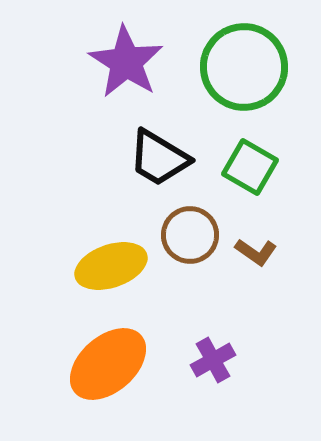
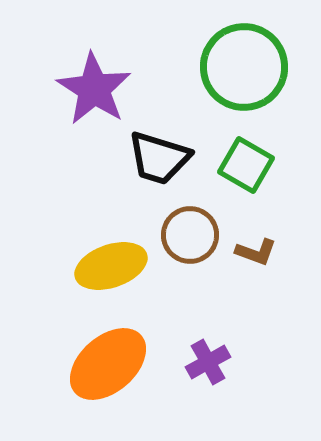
purple star: moved 32 px left, 27 px down
black trapezoid: rotated 14 degrees counterclockwise
green square: moved 4 px left, 2 px up
brown L-shape: rotated 15 degrees counterclockwise
purple cross: moved 5 px left, 2 px down
